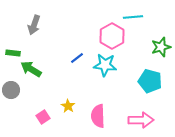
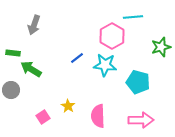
cyan pentagon: moved 12 px left, 1 px down
